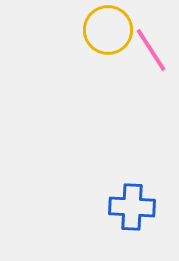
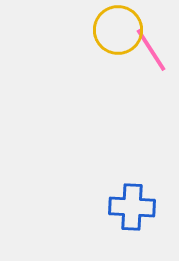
yellow circle: moved 10 px right
